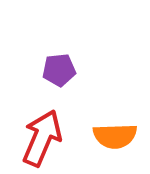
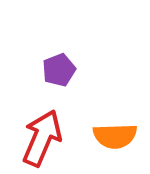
purple pentagon: rotated 16 degrees counterclockwise
